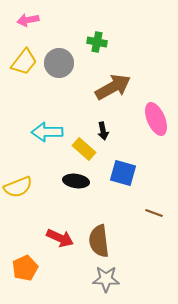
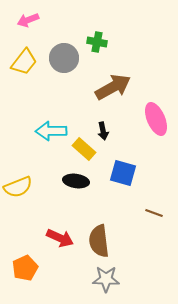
pink arrow: rotated 10 degrees counterclockwise
gray circle: moved 5 px right, 5 px up
cyan arrow: moved 4 px right, 1 px up
